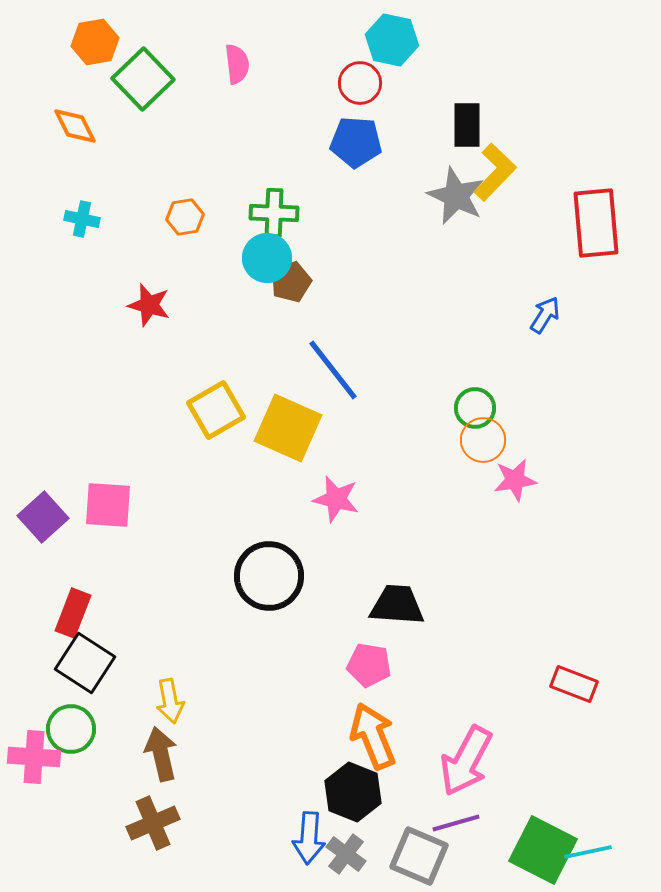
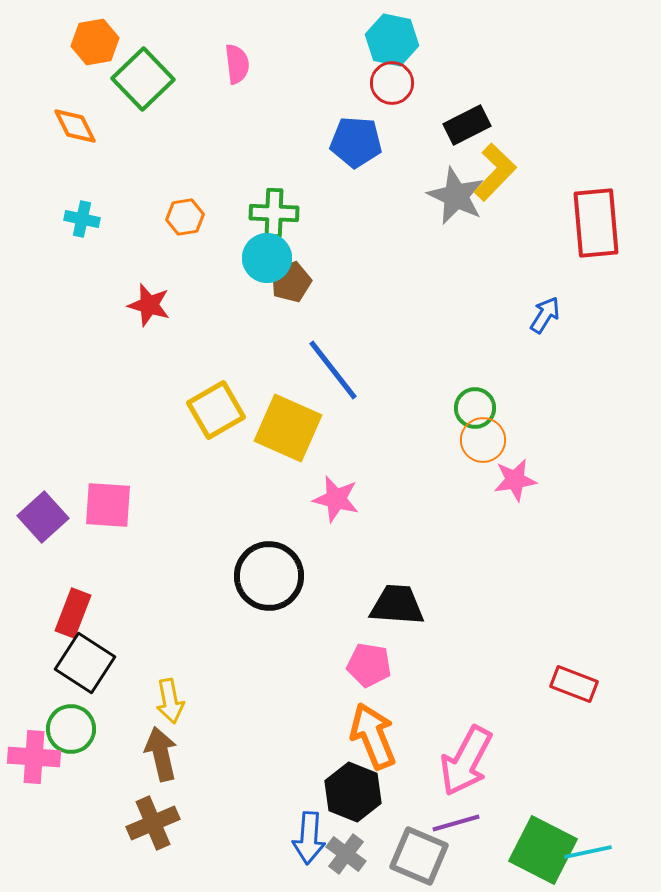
red circle at (360, 83): moved 32 px right
black rectangle at (467, 125): rotated 63 degrees clockwise
